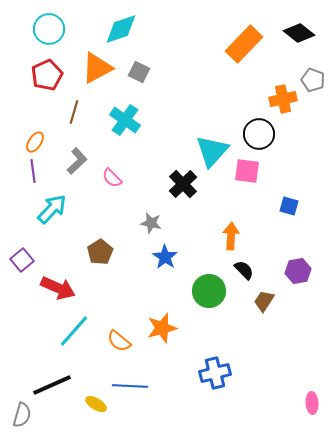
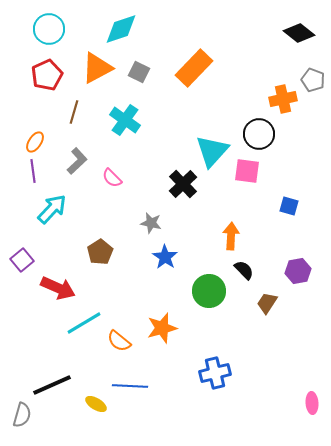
orange rectangle: moved 50 px left, 24 px down
brown trapezoid: moved 3 px right, 2 px down
cyan line: moved 10 px right, 8 px up; rotated 18 degrees clockwise
